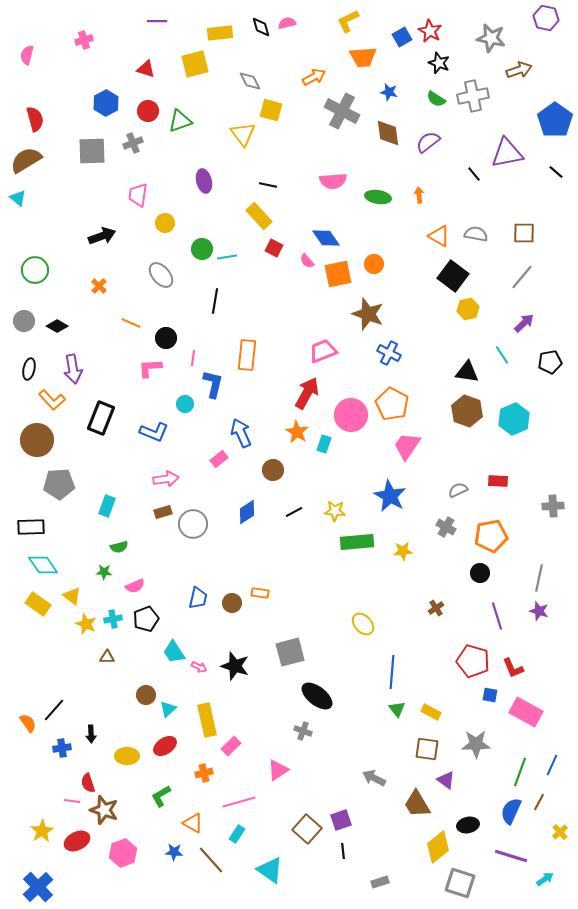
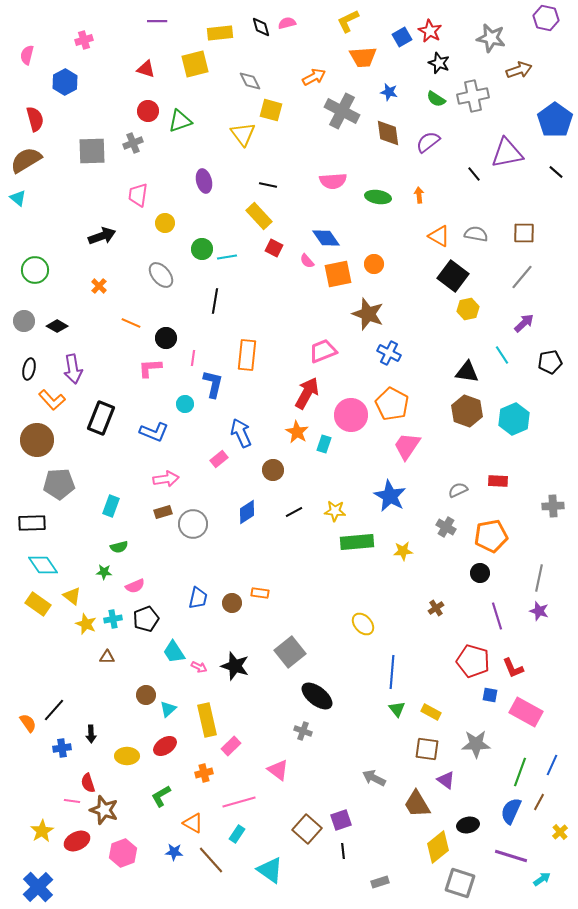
blue hexagon at (106, 103): moved 41 px left, 21 px up
cyan rectangle at (107, 506): moved 4 px right
black rectangle at (31, 527): moved 1 px right, 4 px up
gray square at (290, 652): rotated 24 degrees counterclockwise
pink triangle at (278, 770): rotated 50 degrees counterclockwise
cyan arrow at (545, 879): moved 3 px left
